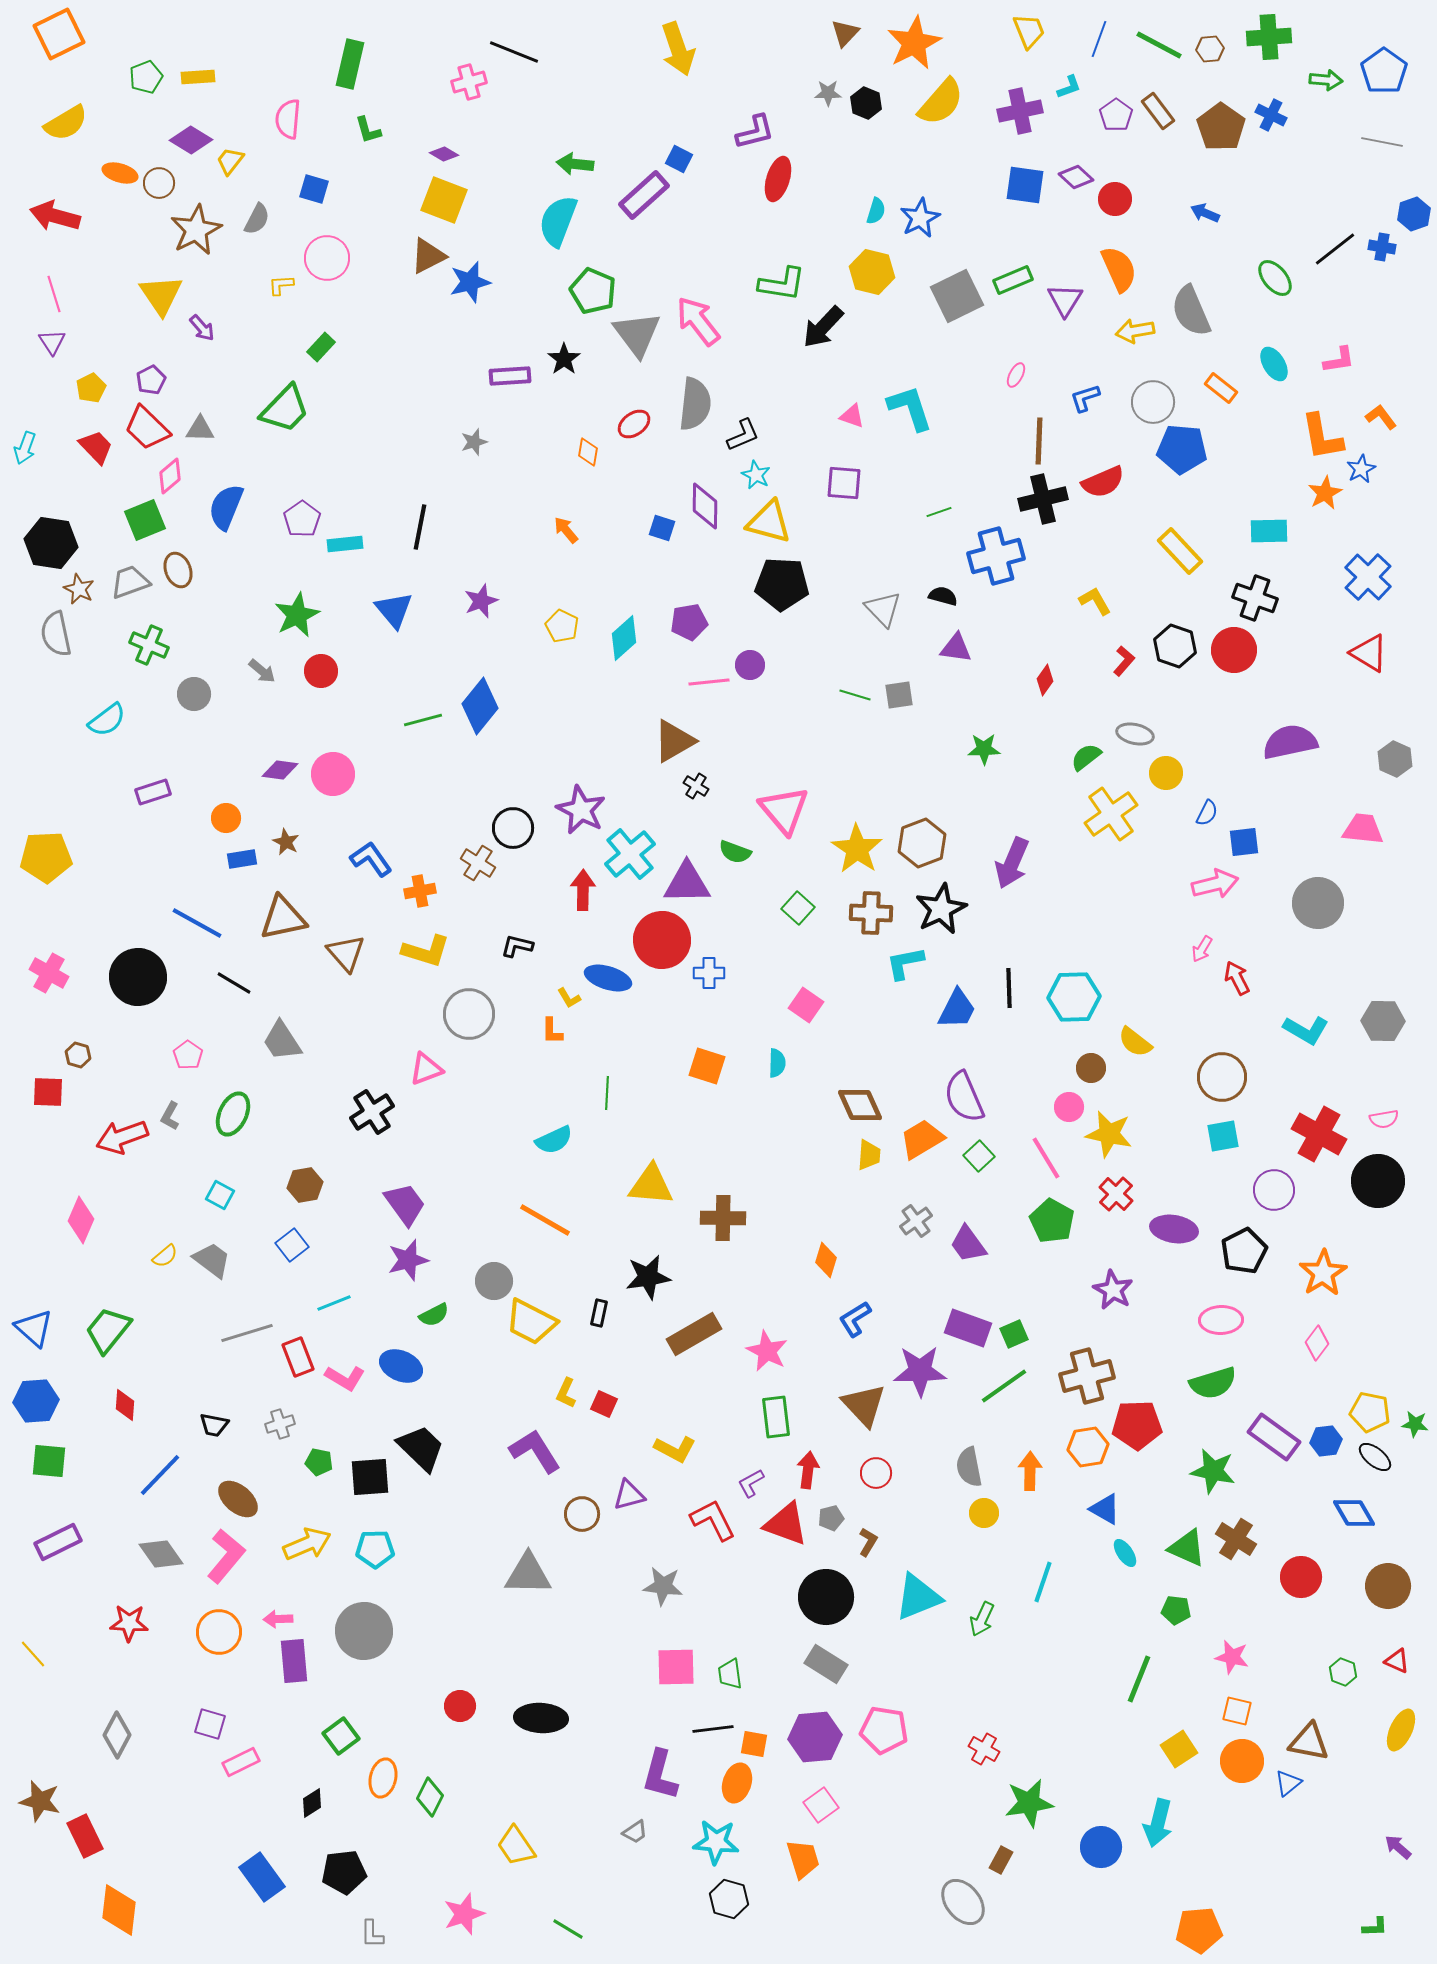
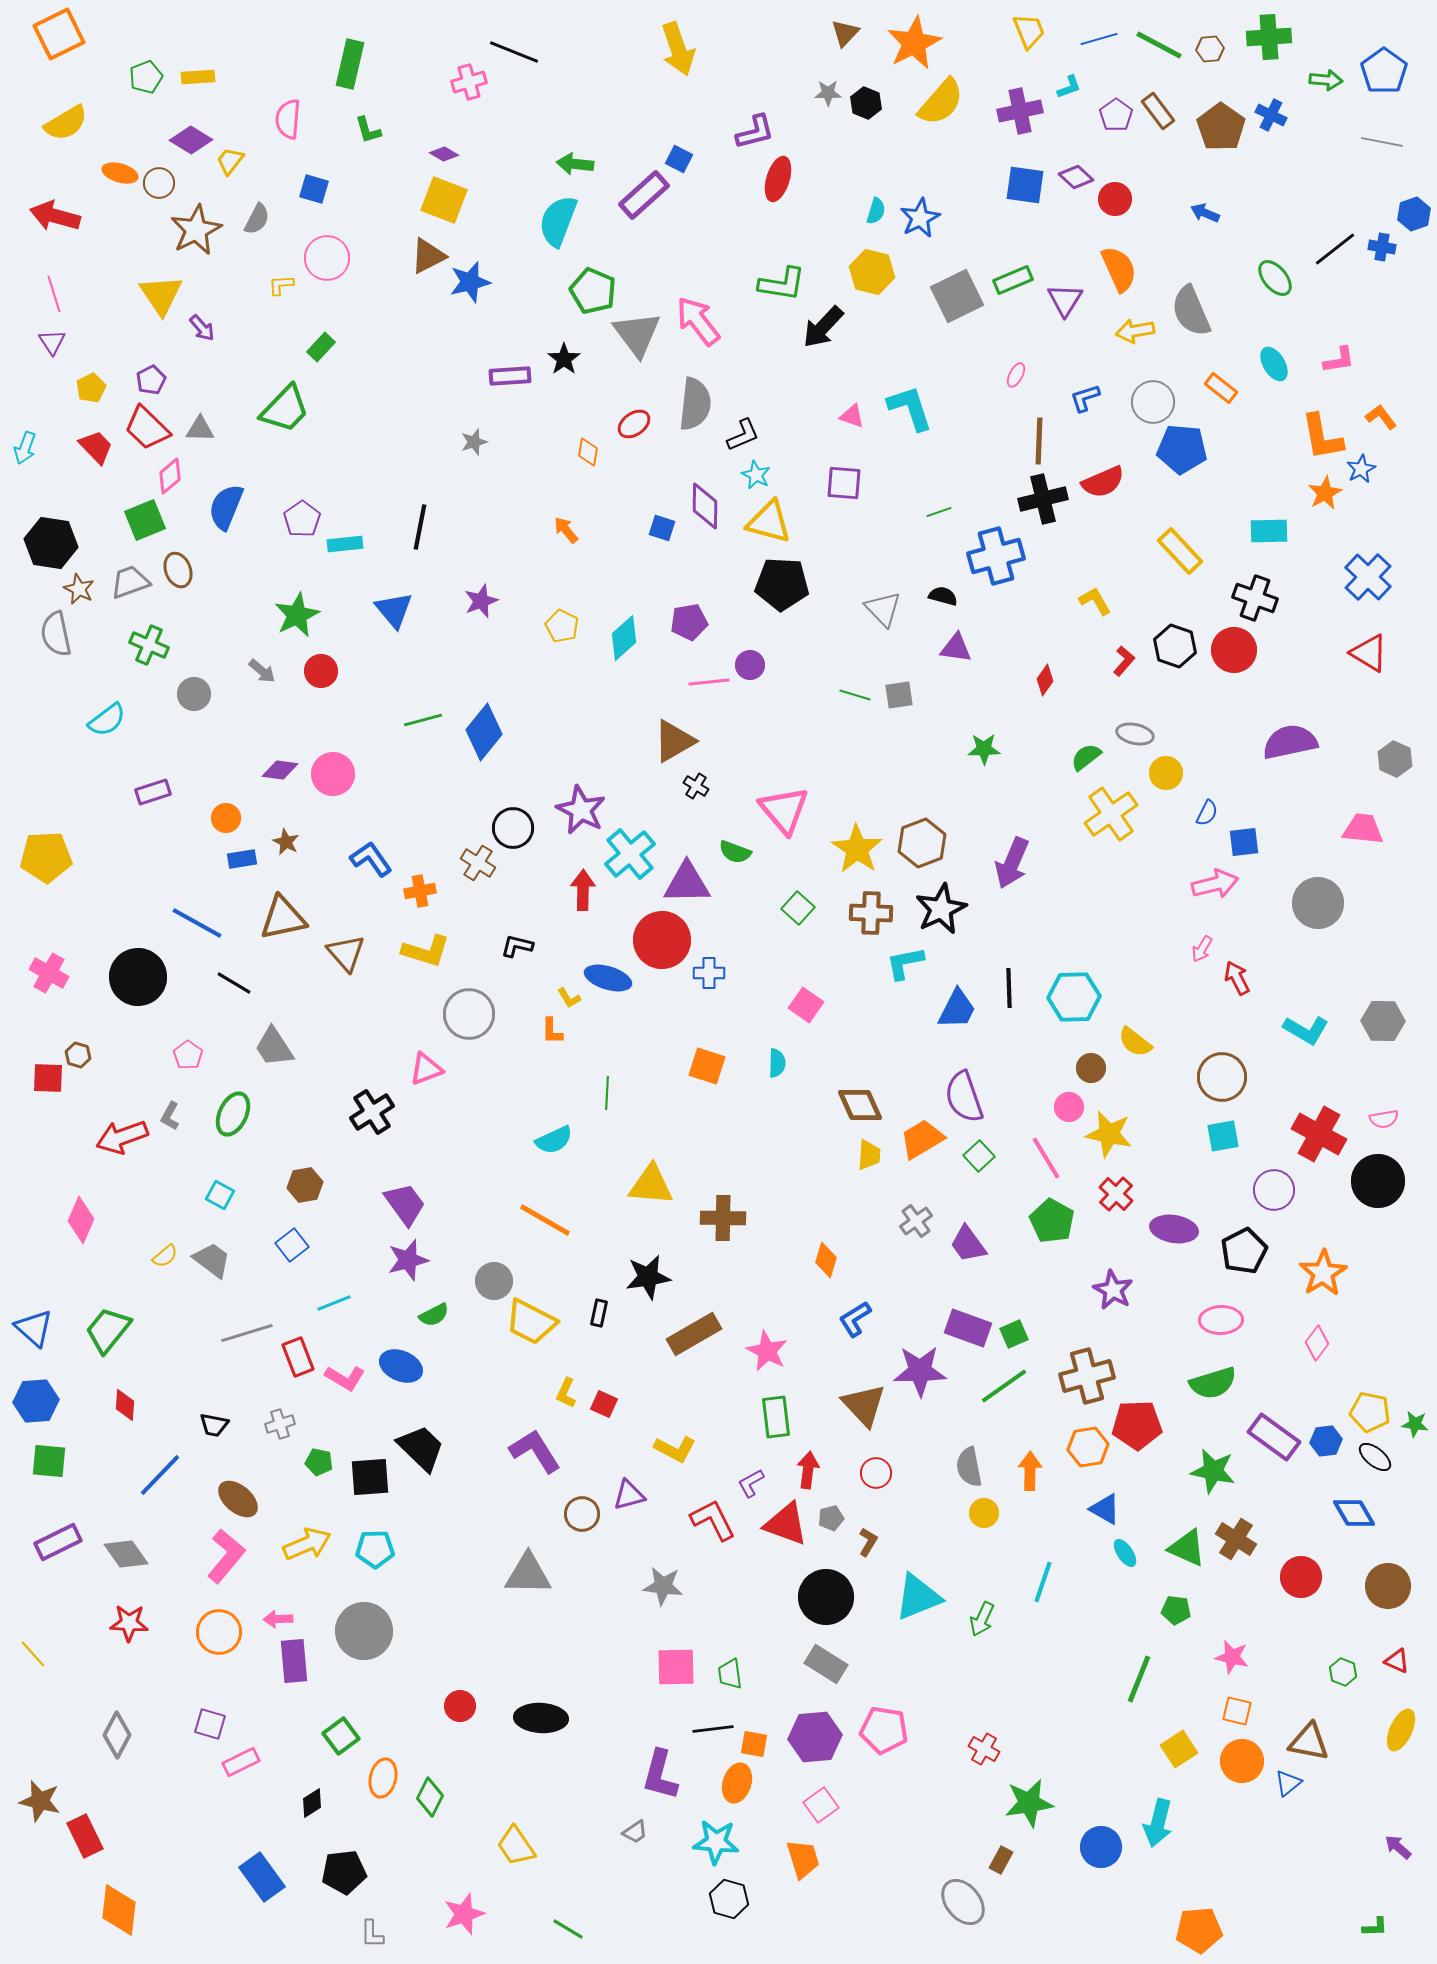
blue line at (1099, 39): rotated 54 degrees clockwise
blue diamond at (480, 706): moved 4 px right, 26 px down
gray trapezoid at (282, 1041): moved 8 px left, 6 px down
red square at (48, 1092): moved 14 px up
purple semicircle at (964, 1097): rotated 4 degrees clockwise
gray diamond at (161, 1554): moved 35 px left
